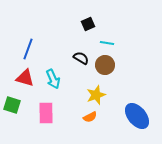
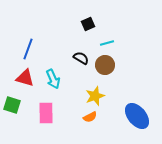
cyan line: rotated 24 degrees counterclockwise
yellow star: moved 1 px left, 1 px down
